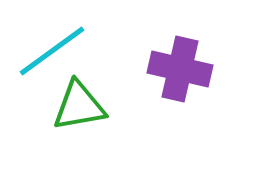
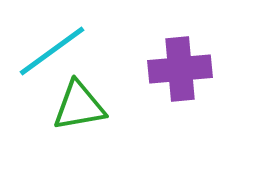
purple cross: rotated 18 degrees counterclockwise
